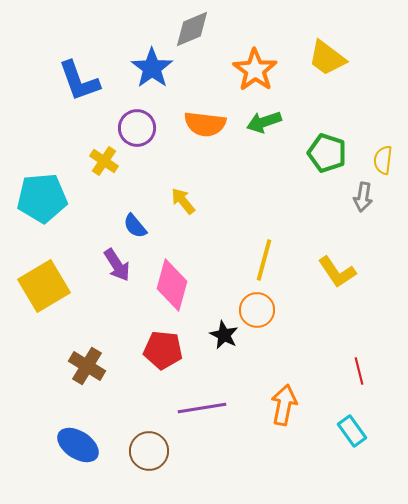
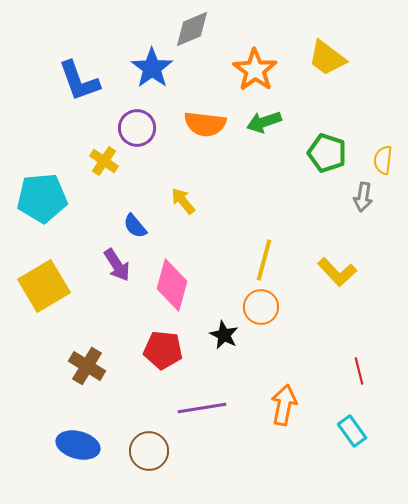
yellow L-shape: rotated 9 degrees counterclockwise
orange circle: moved 4 px right, 3 px up
blue ellipse: rotated 18 degrees counterclockwise
